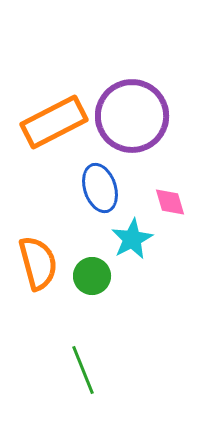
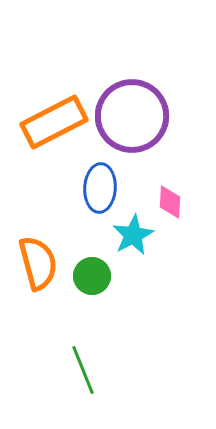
blue ellipse: rotated 21 degrees clockwise
pink diamond: rotated 20 degrees clockwise
cyan star: moved 1 px right, 4 px up
